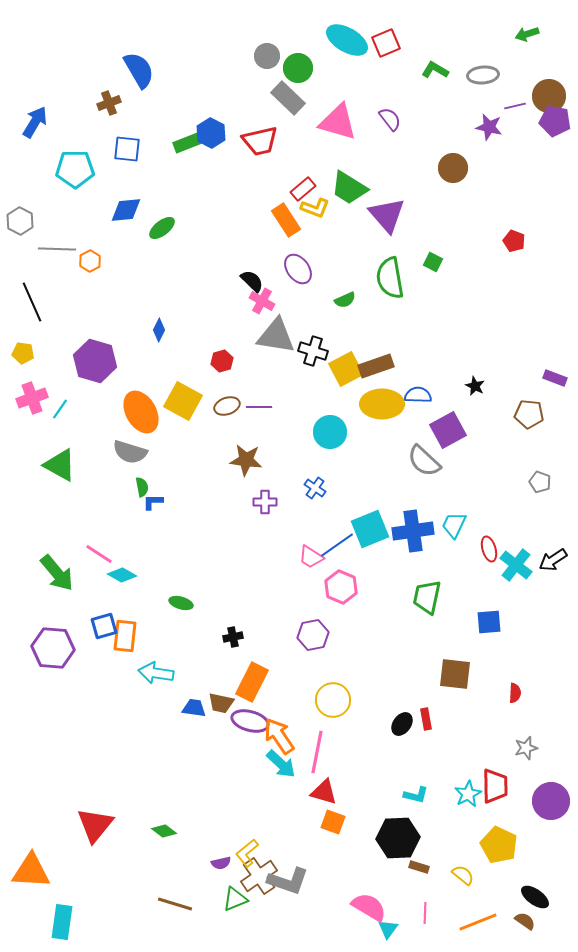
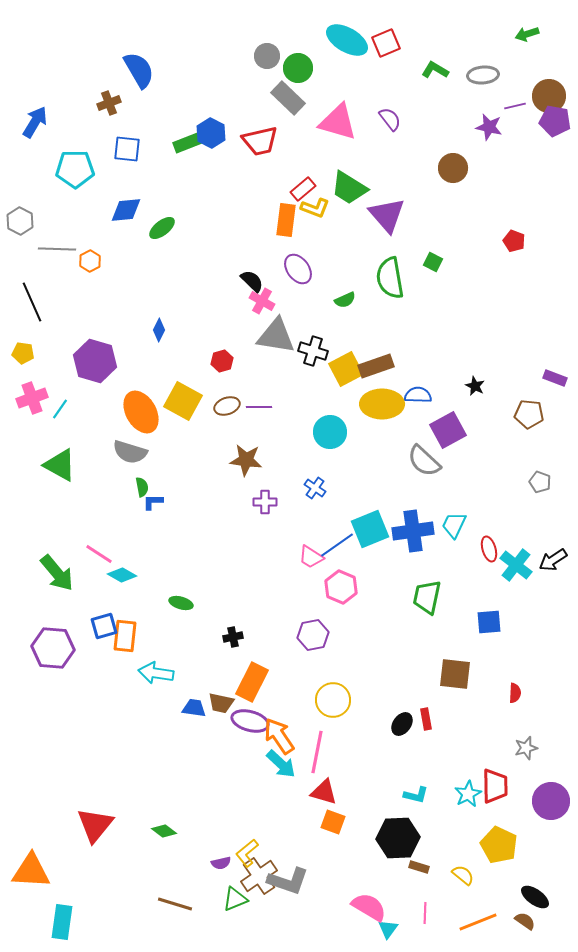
orange rectangle at (286, 220): rotated 40 degrees clockwise
